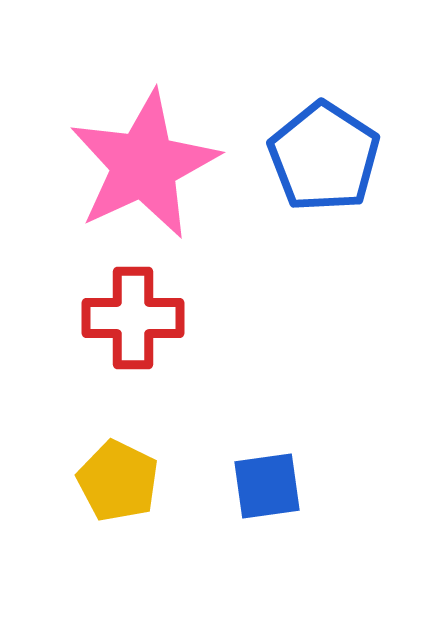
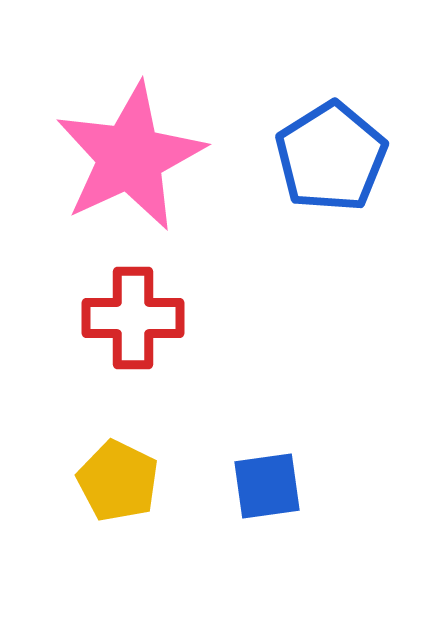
blue pentagon: moved 7 px right; rotated 7 degrees clockwise
pink star: moved 14 px left, 8 px up
